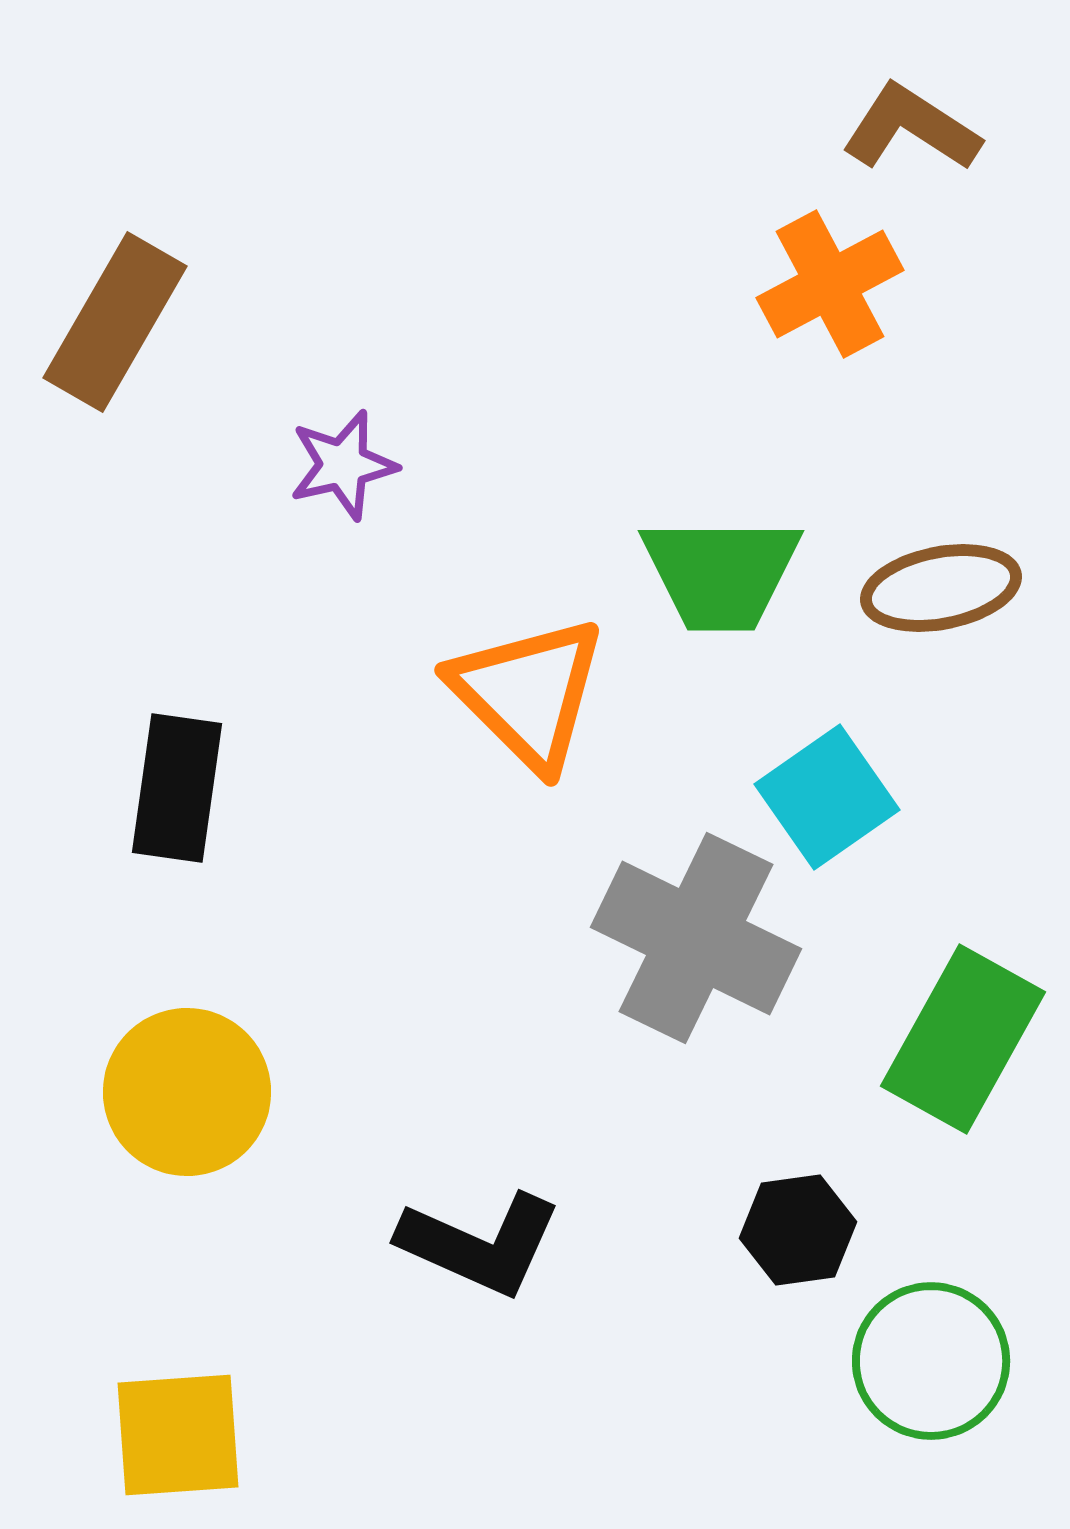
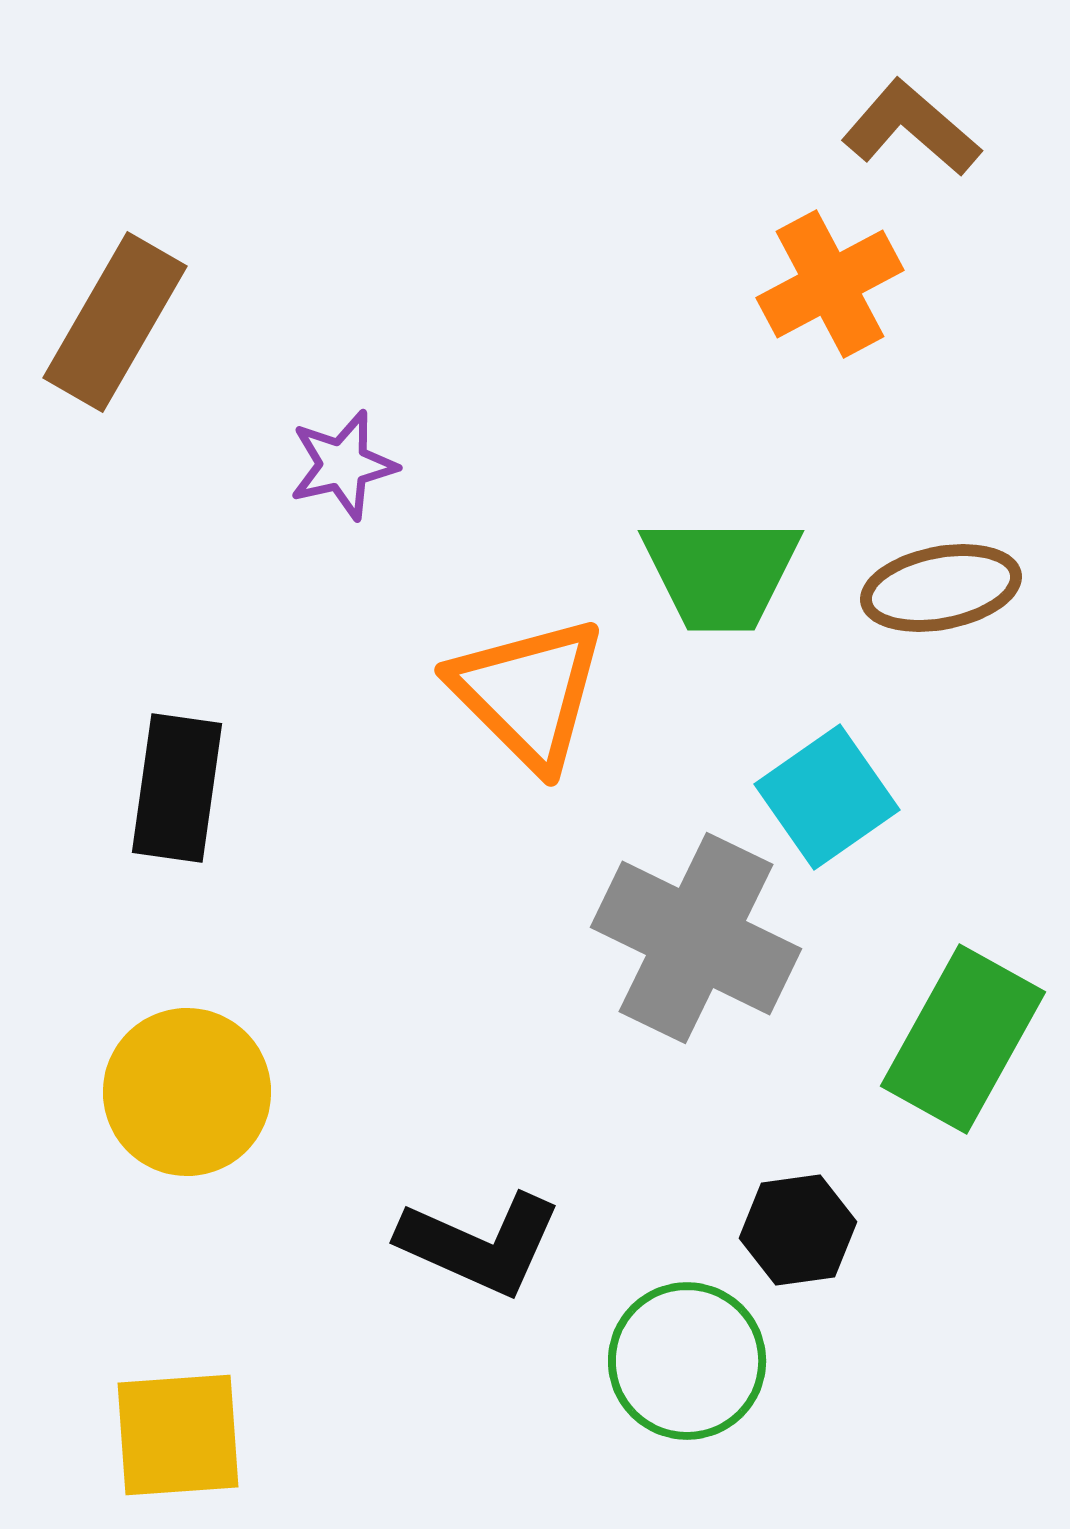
brown L-shape: rotated 8 degrees clockwise
green circle: moved 244 px left
